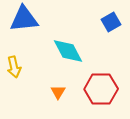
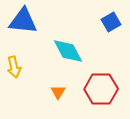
blue triangle: moved 1 px left, 2 px down; rotated 12 degrees clockwise
